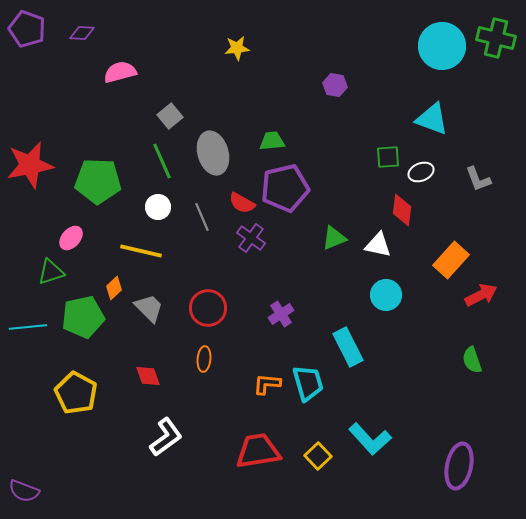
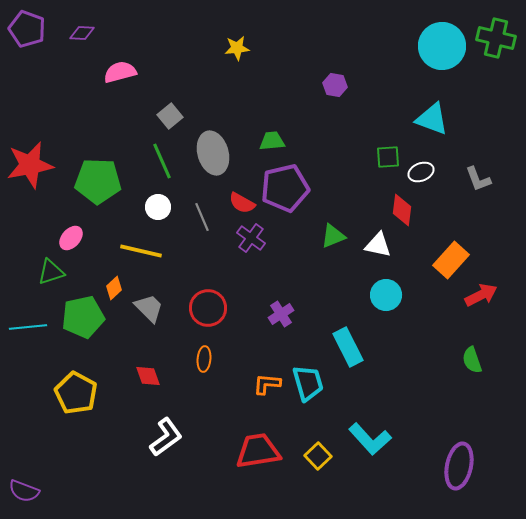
green triangle at (334, 238): moved 1 px left, 2 px up
